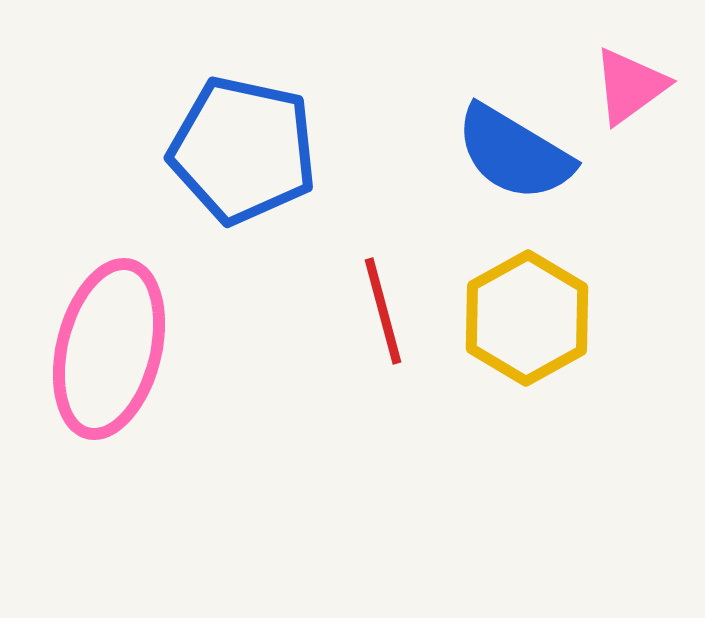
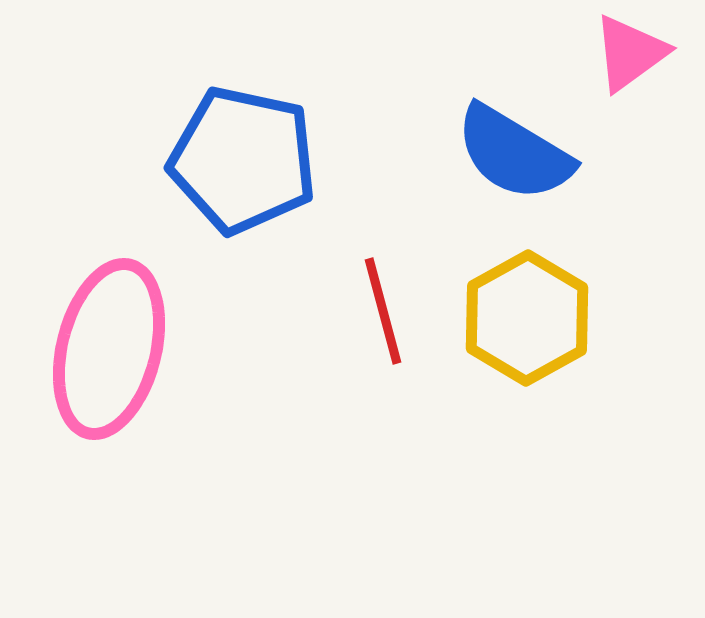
pink triangle: moved 33 px up
blue pentagon: moved 10 px down
